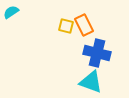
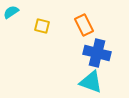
yellow square: moved 24 px left
